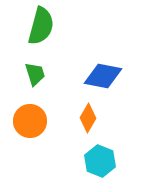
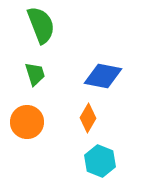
green semicircle: moved 1 px up; rotated 36 degrees counterclockwise
orange circle: moved 3 px left, 1 px down
